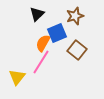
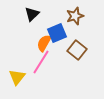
black triangle: moved 5 px left
orange semicircle: moved 1 px right
